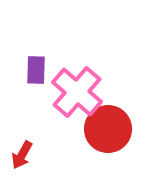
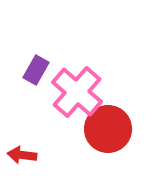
purple rectangle: rotated 28 degrees clockwise
red arrow: rotated 68 degrees clockwise
